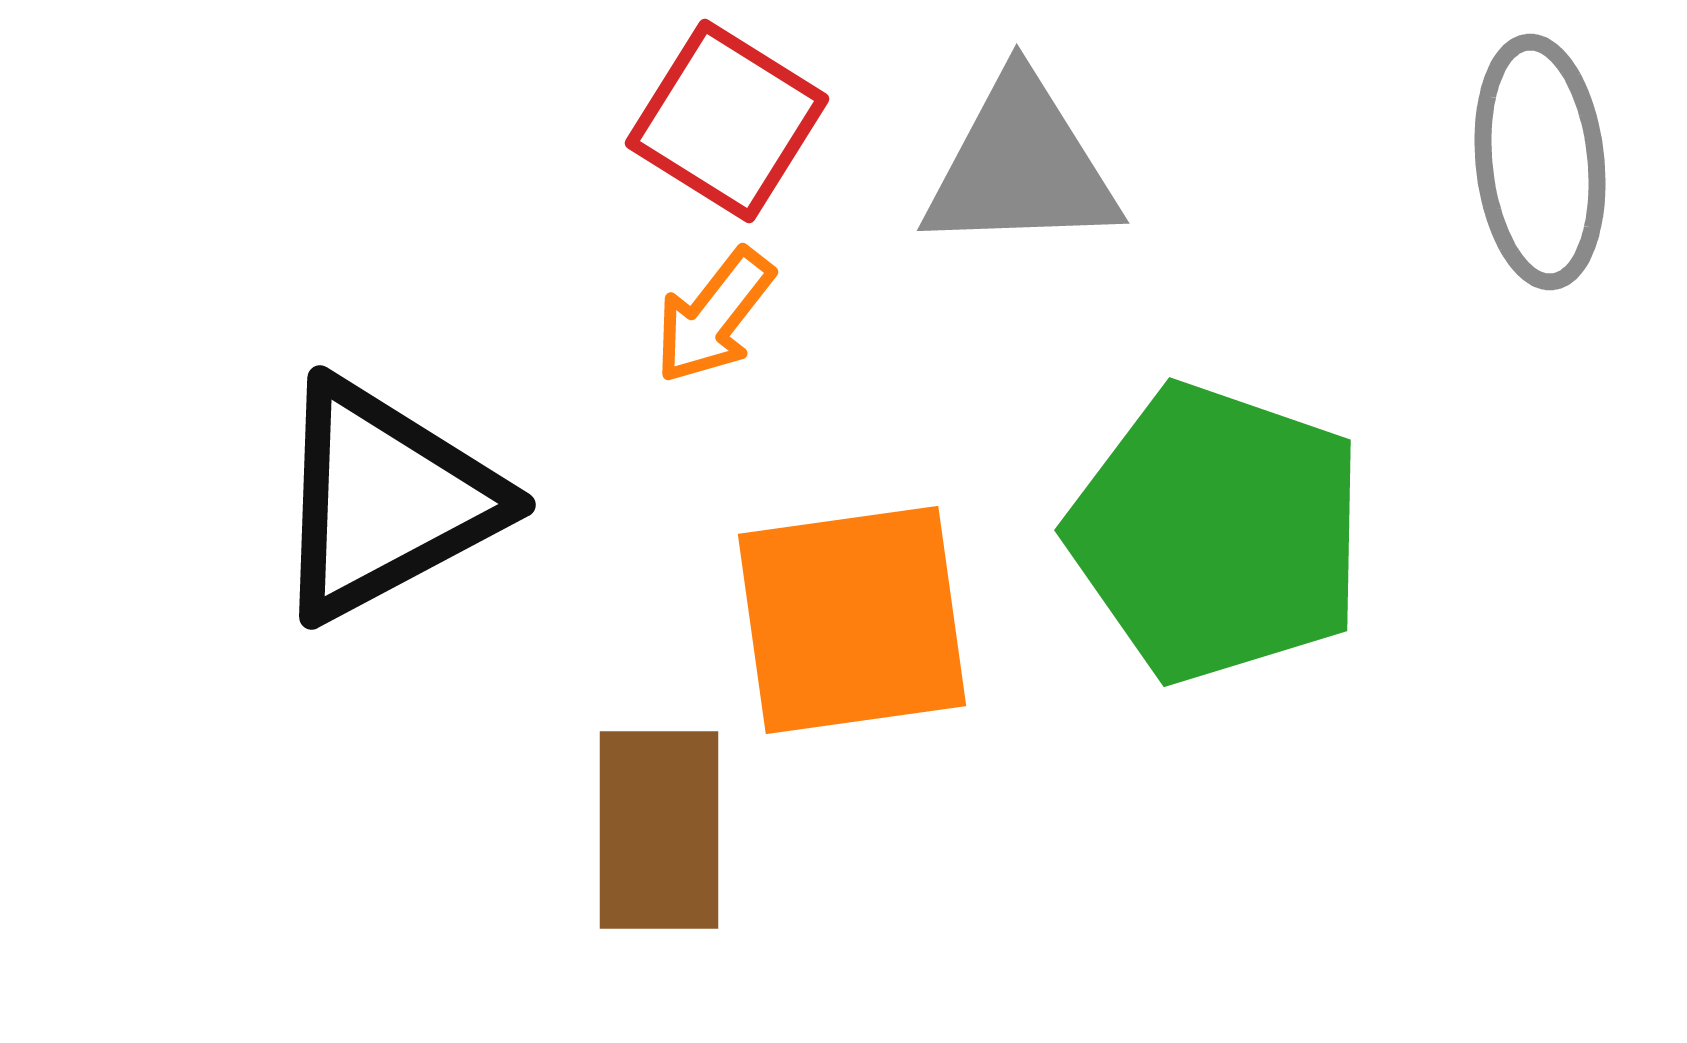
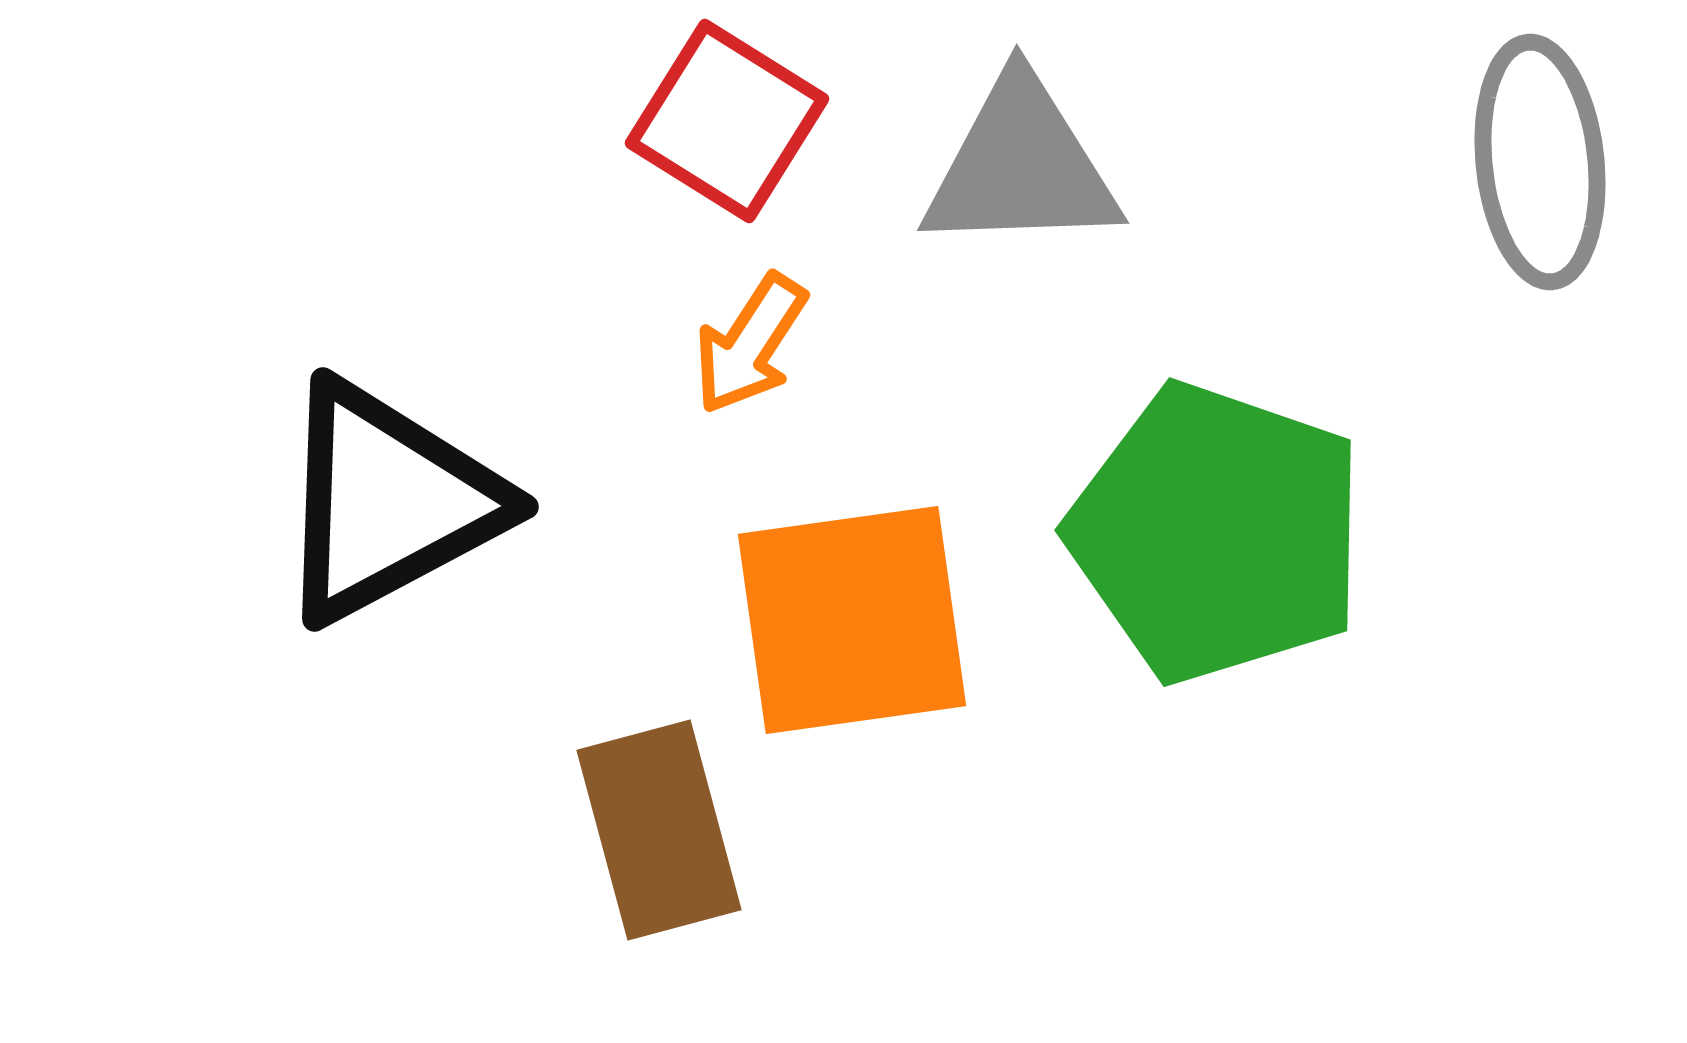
orange arrow: moved 36 px right, 28 px down; rotated 5 degrees counterclockwise
black triangle: moved 3 px right, 2 px down
brown rectangle: rotated 15 degrees counterclockwise
